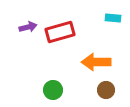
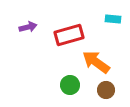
cyan rectangle: moved 1 px down
red rectangle: moved 9 px right, 3 px down
orange arrow: rotated 36 degrees clockwise
green circle: moved 17 px right, 5 px up
